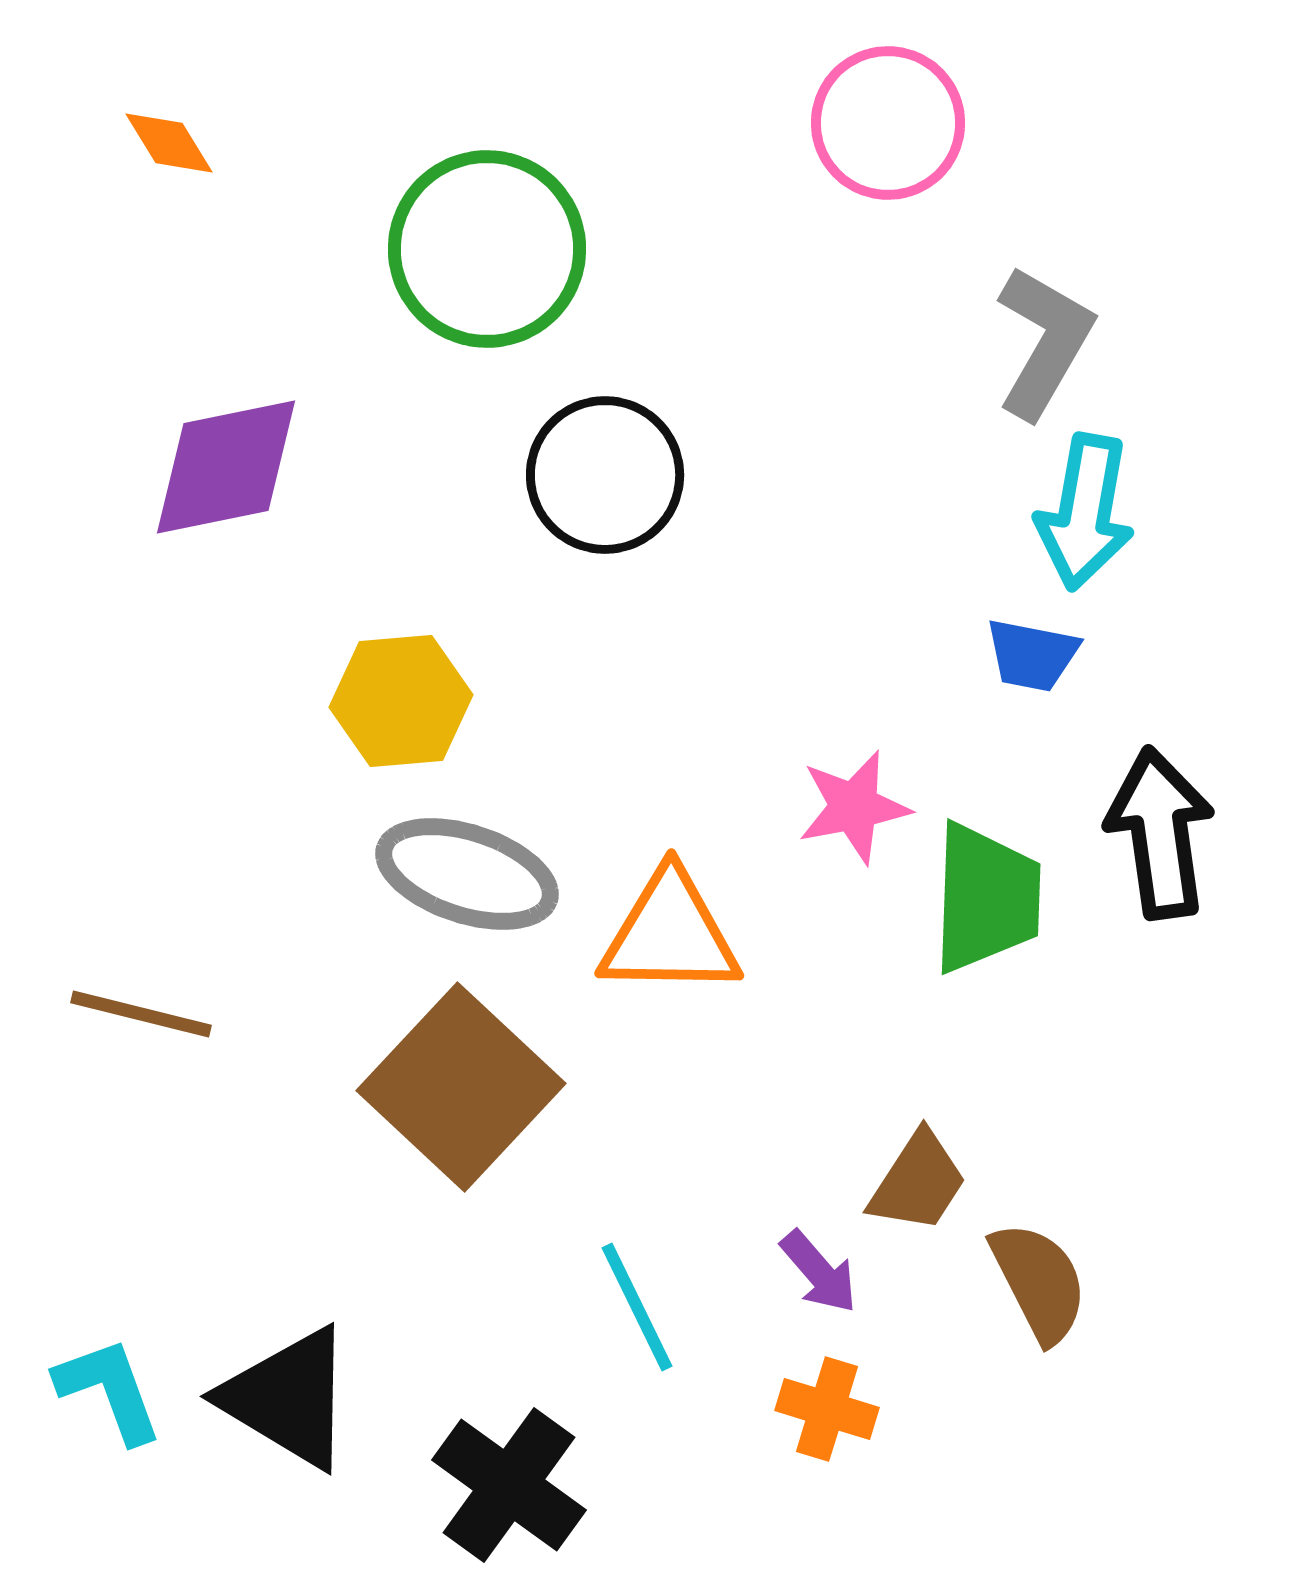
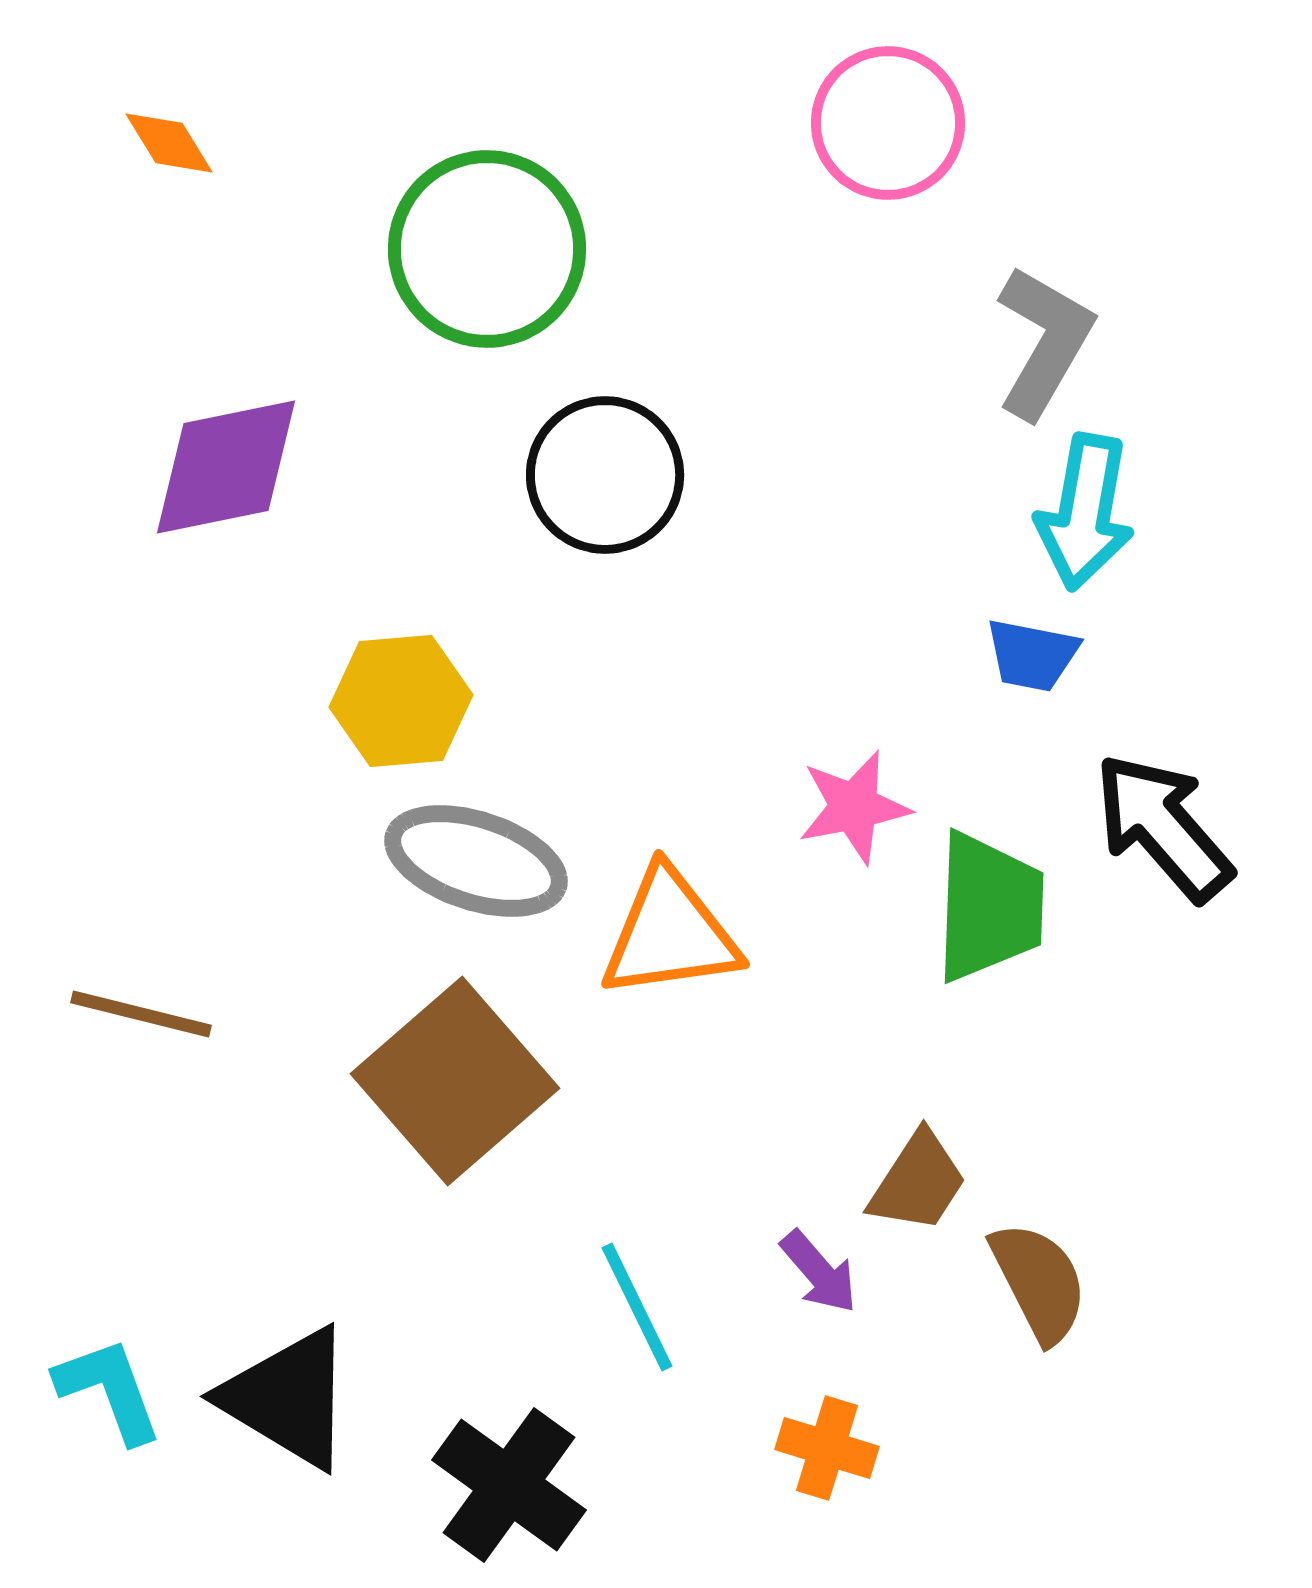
black arrow: moved 3 px right, 6 px up; rotated 33 degrees counterclockwise
gray ellipse: moved 9 px right, 13 px up
green trapezoid: moved 3 px right, 9 px down
orange triangle: rotated 9 degrees counterclockwise
brown square: moved 6 px left, 6 px up; rotated 6 degrees clockwise
orange cross: moved 39 px down
